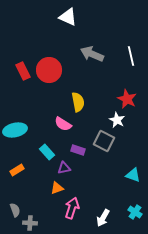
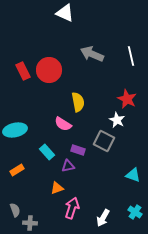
white triangle: moved 3 px left, 4 px up
purple triangle: moved 4 px right, 2 px up
